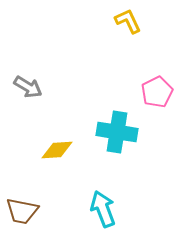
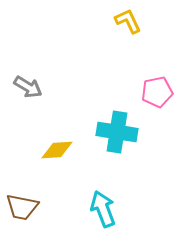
pink pentagon: rotated 16 degrees clockwise
brown trapezoid: moved 4 px up
